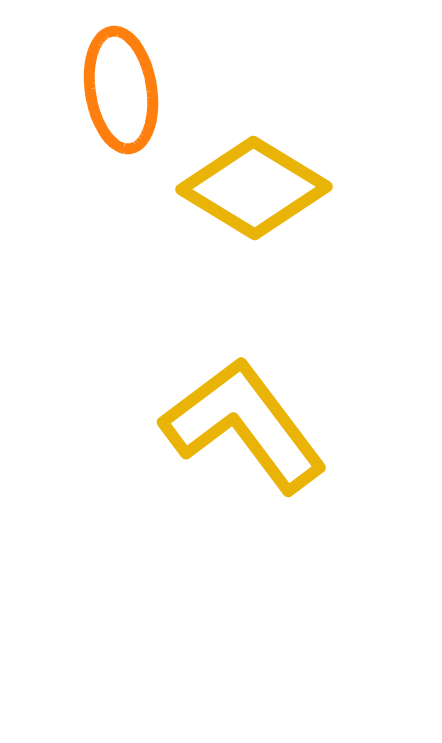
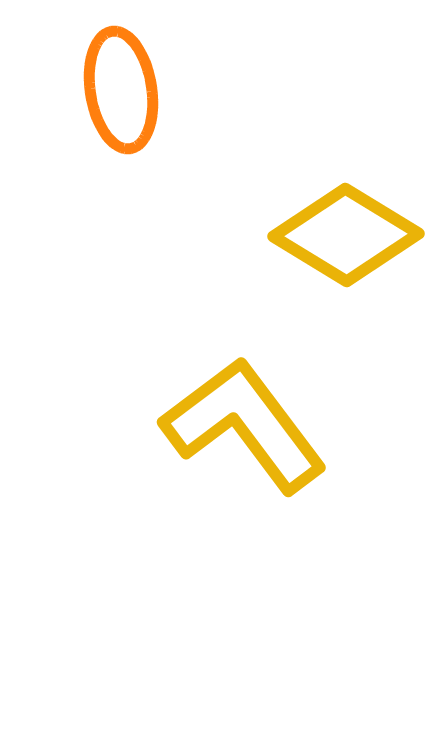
yellow diamond: moved 92 px right, 47 px down
